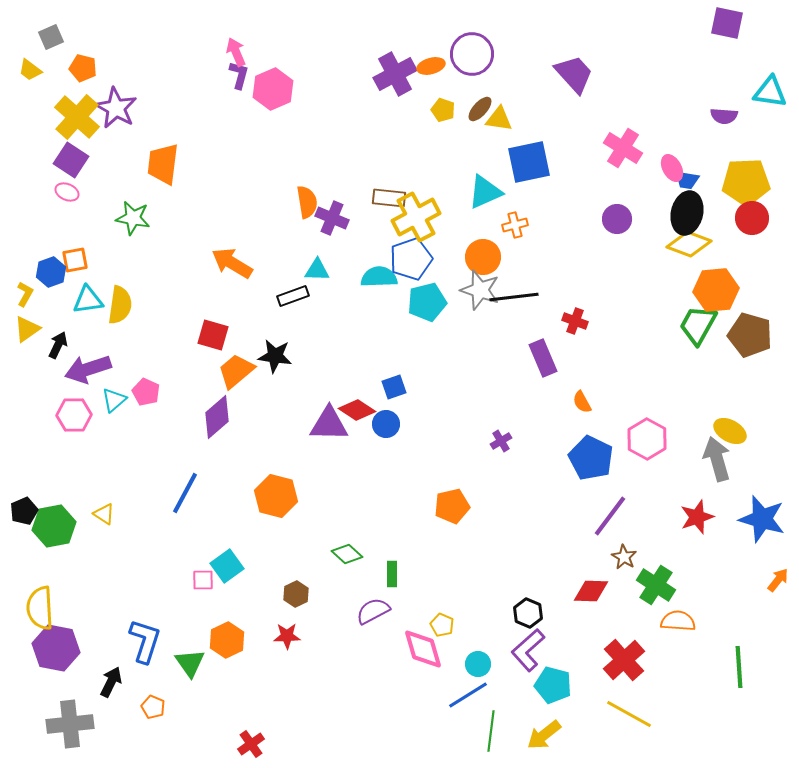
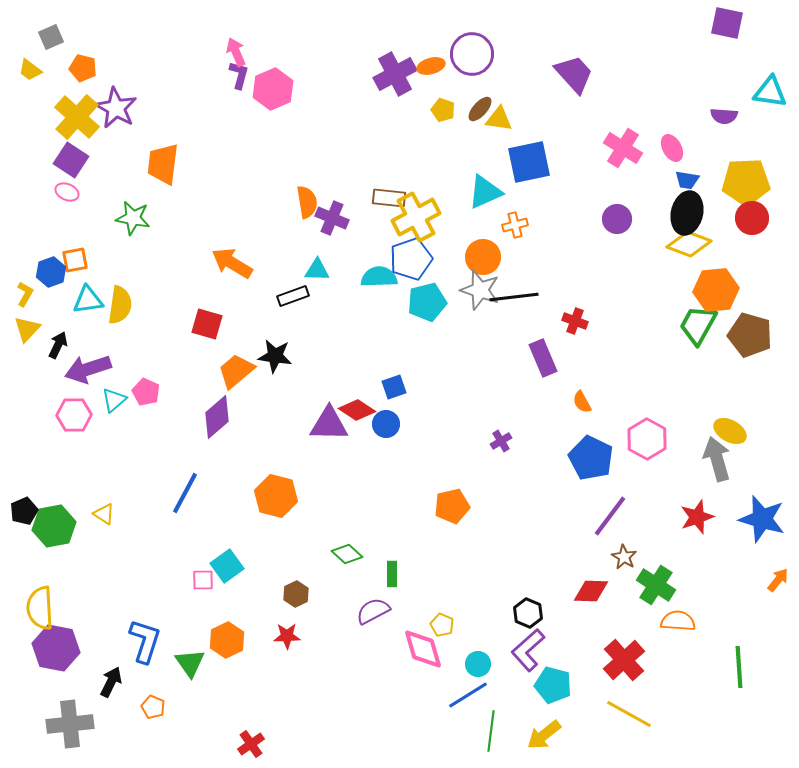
pink ellipse at (672, 168): moved 20 px up
yellow triangle at (27, 329): rotated 12 degrees counterclockwise
red square at (213, 335): moved 6 px left, 11 px up
